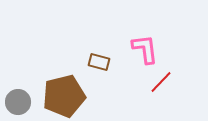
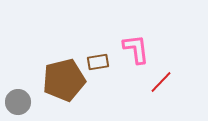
pink L-shape: moved 9 px left
brown rectangle: moved 1 px left; rotated 25 degrees counterclockwise
brown pentagon: moved 16 px up
